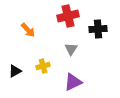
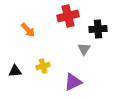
gray triangle: moved 13 px right
black triangle: rotated 24 degrees clockwise
